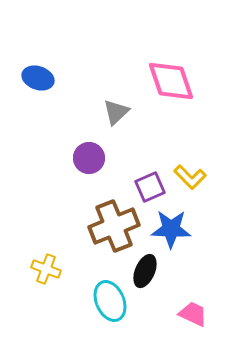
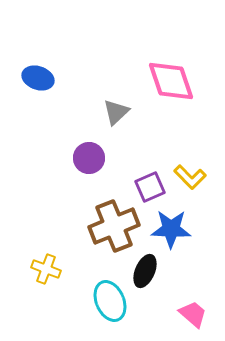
pink trapezoid: rotated 16 degrees clockwise
